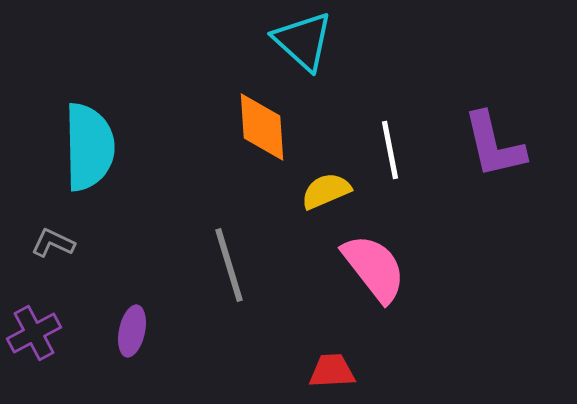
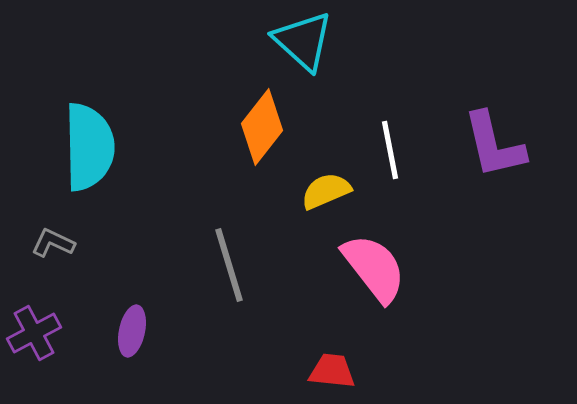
orange diamond: rotated 42 degrees clockwise
red trapezoid: rotated 9 degrees clockwise
